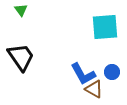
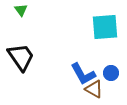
blue circle: moved 1 px left, 1 px down
